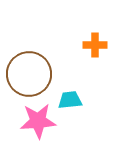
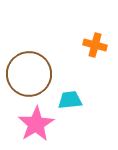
orange cross: rotated 15 degrees clockwise
pink star: moved 2 px left, 3 px down; rotated 27 degrees counterclockwise
